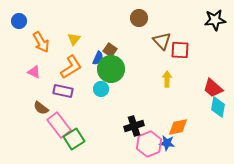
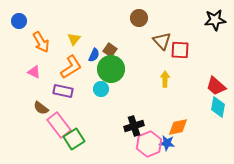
blue semicircle: moved 4 px left, 3 px up
yellow arrow: moved 2 px left
red trapezoid: moved 3 px right, 2 px up
